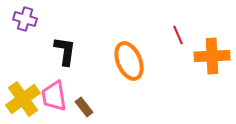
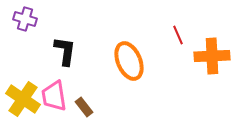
yellow cross: rotated 20 degrees counterclockwise
